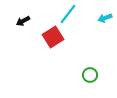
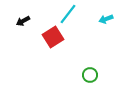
cyan arrow: moved 1 px right, 1 px down
